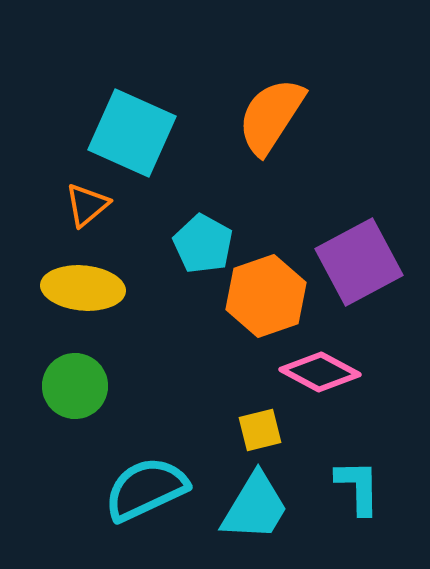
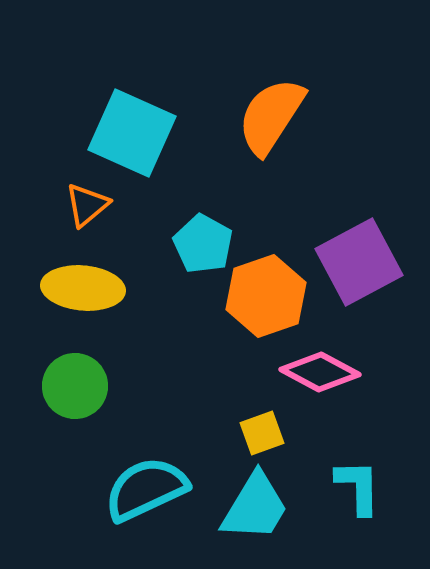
yellow square: moved 2 px right, 3 px down; rotated 6 degrees counterclockwise
